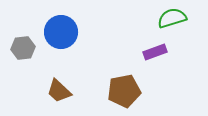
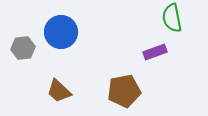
green semicircle: rotated 84 degrees counterclockwise
